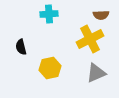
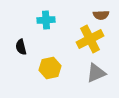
cyan cross: moved 3 px left, 6 px down
